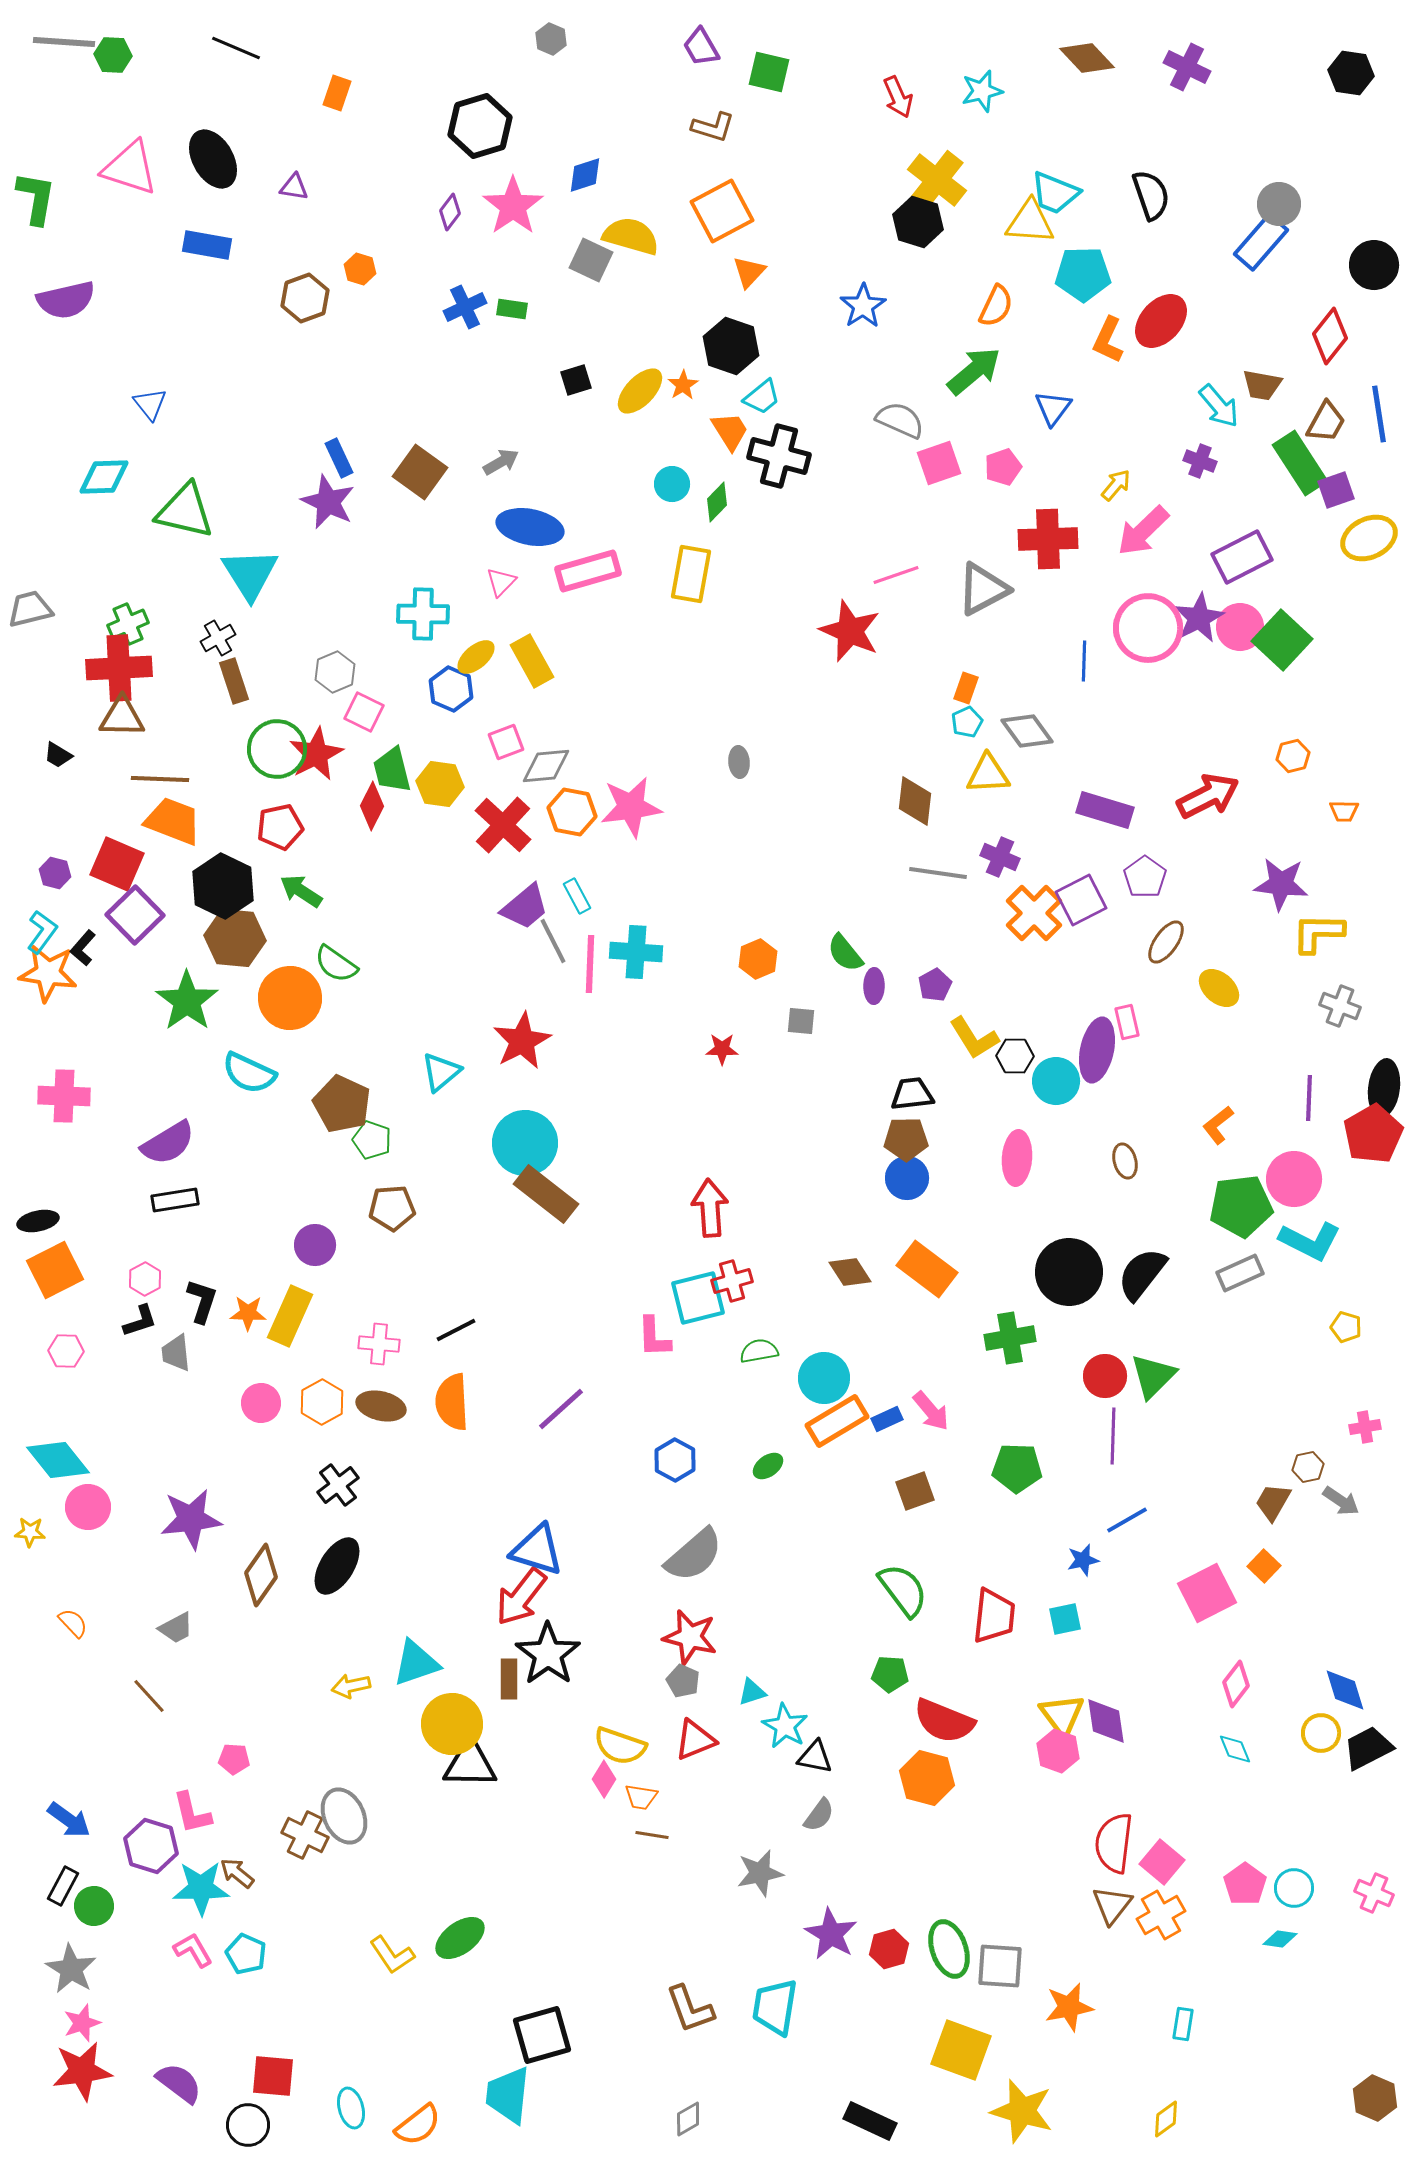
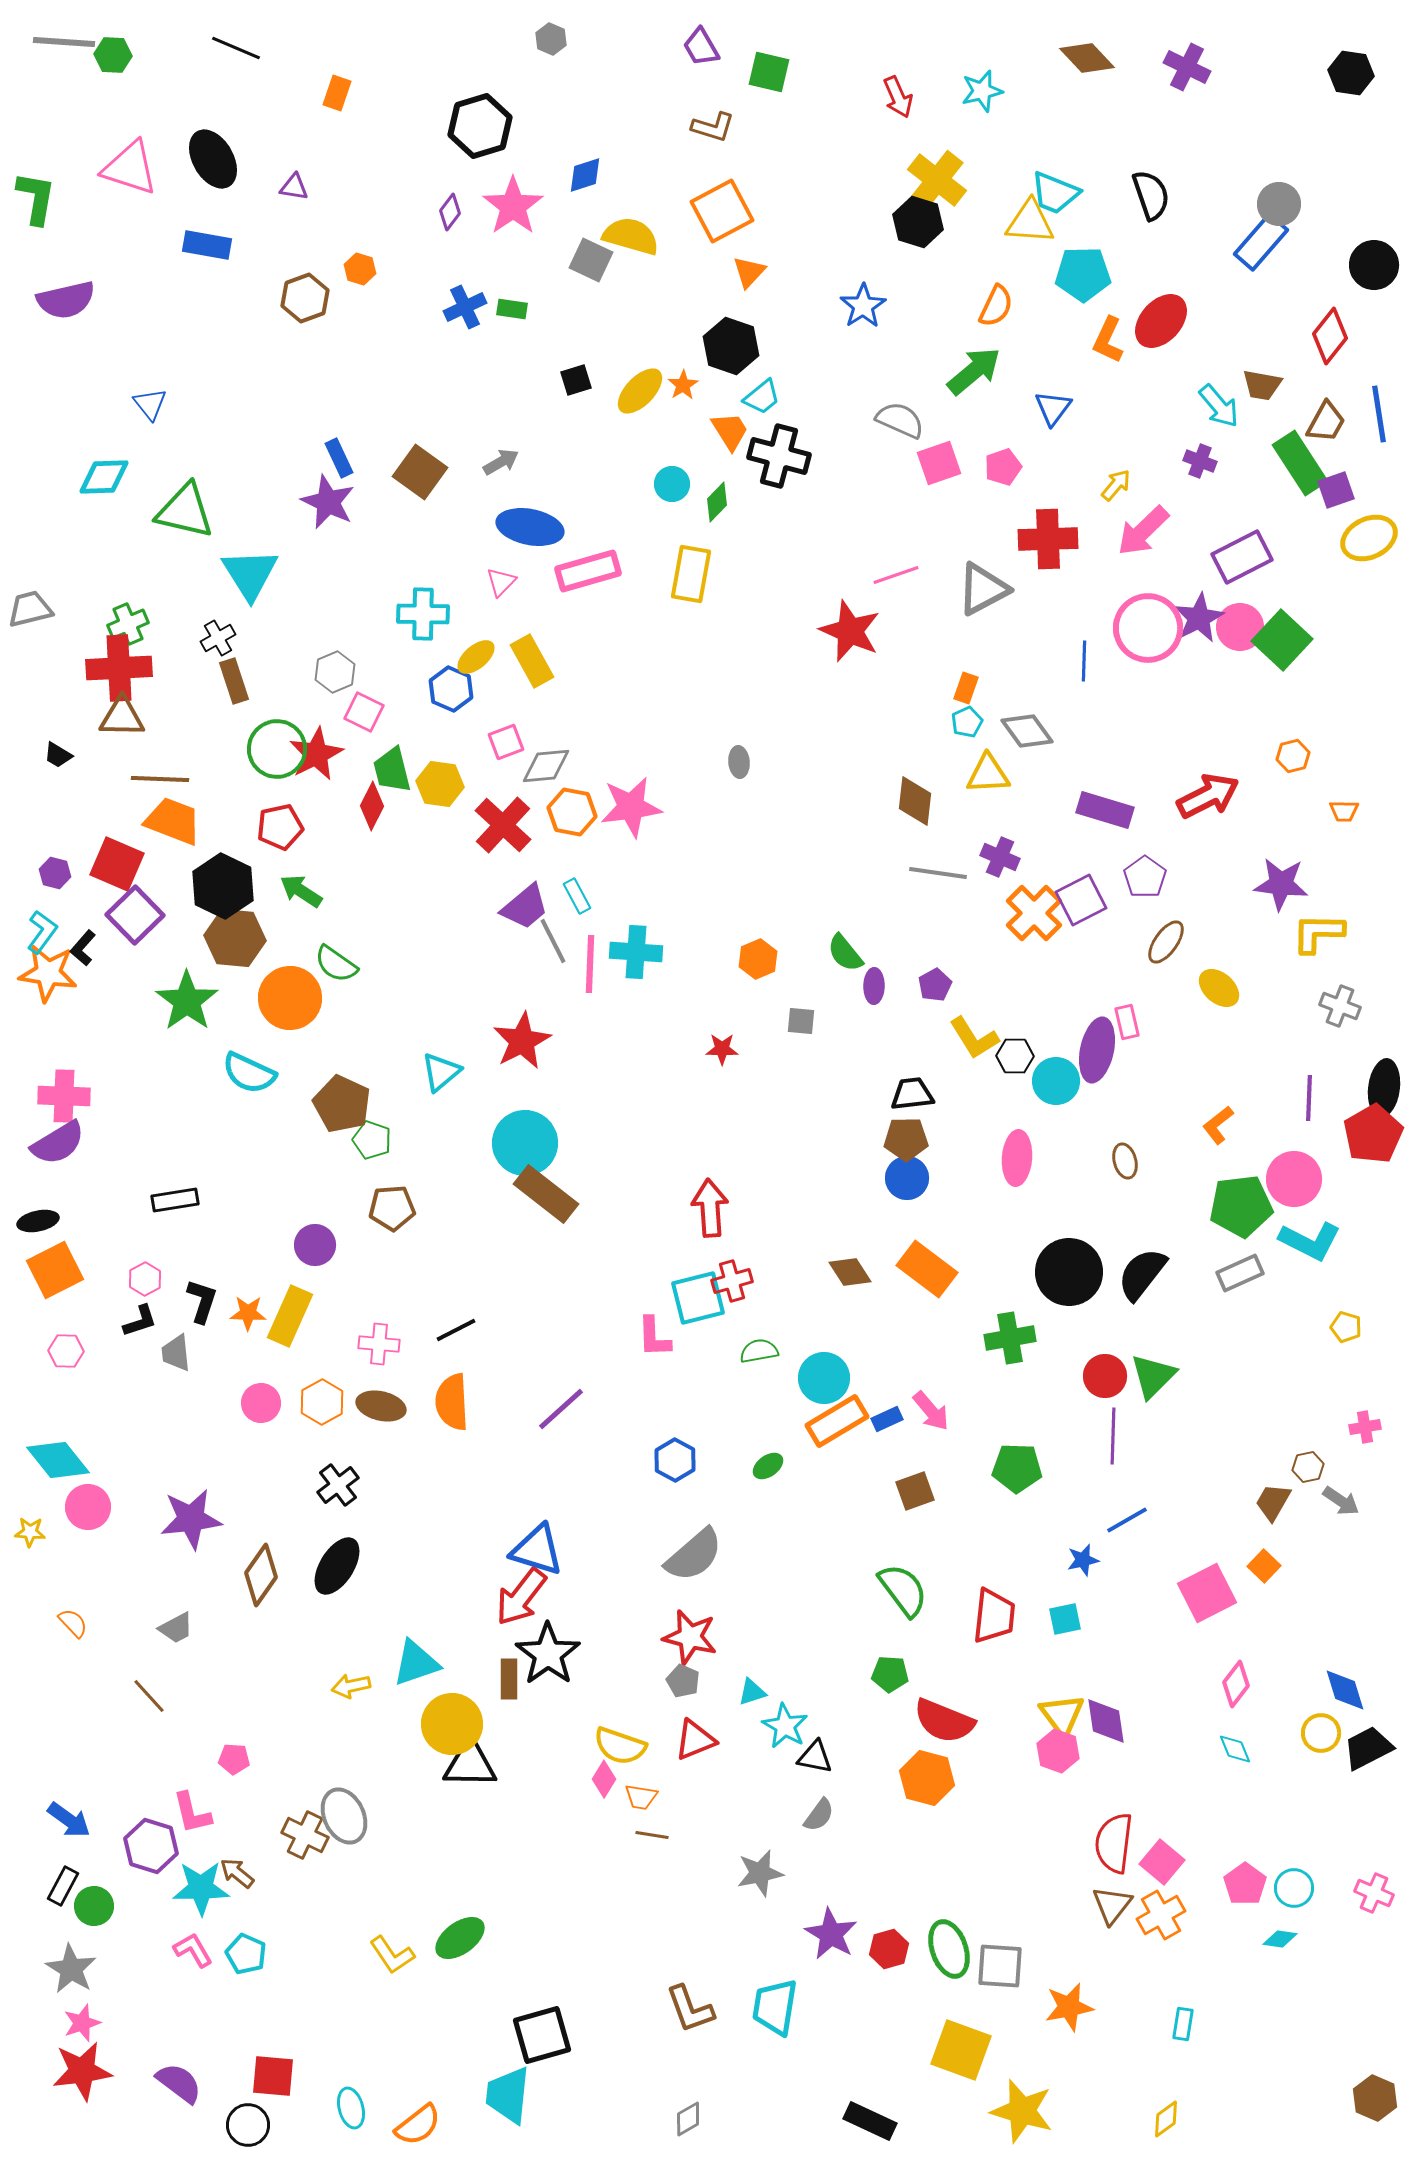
purple semicircle at (168, 1143): moved 110 px left
